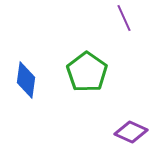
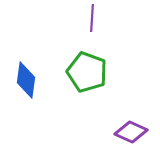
purple line: moved 32 px left; rotated 28 degrees clockwise
green pentagon: rotated 15 degrees counterclockwise
